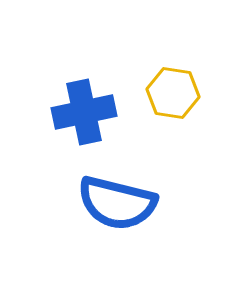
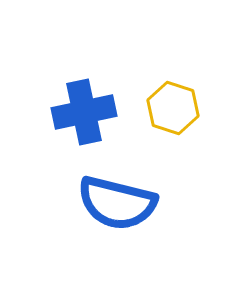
yellow hexagon: moved 15 px down; rotated 9 degrees clockwise
